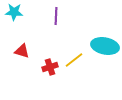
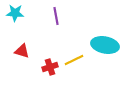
cyan star: moved 1 px right, 1 px down
purple line: rotated 12 degrees counterclockwise
cyan ellipse: moved 1 px up
yellow line: rotated 12 degrees clockwise
